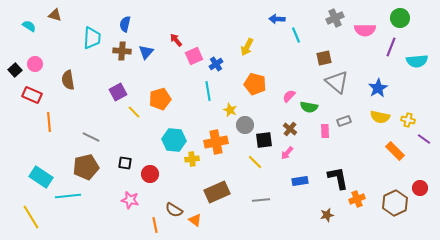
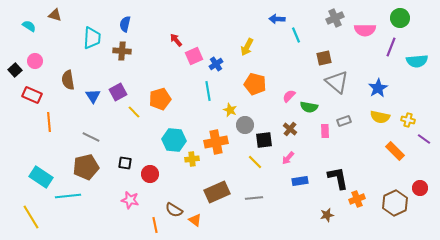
blue triangle at (146, 52): moved 53 px left, 44 px down; rotated 14 degrees counterclockwise
pink circle at (35, 64): moved 3 px up
pink arrow at (287, 153): moved 1 px right, 5 px down
gray line at (261, 200): moved 7 px left, 2 px up
